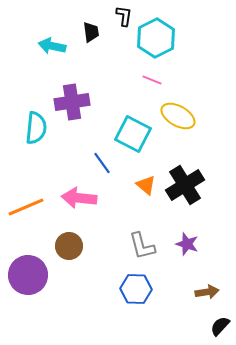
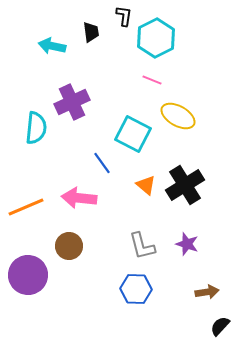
purple cross: rotated 16 degrees counterclockwise
